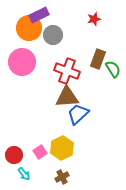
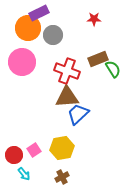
purple rectangle: moved 2 px up
red star: rotated 16 degrees clockwise
orange circle: moved 1 px left
brown rectangle: rotated 48 degrees clockwise
yellow hexagon: rotated 15 degrees clockwise
pink square: moved 6 px left, 2 px up
